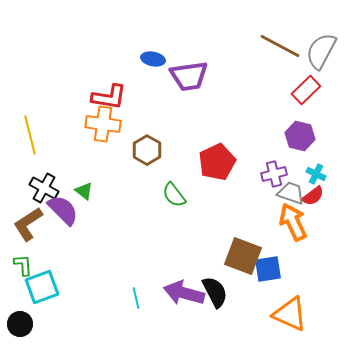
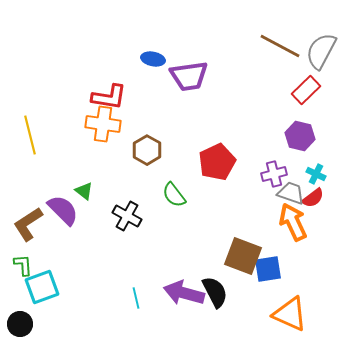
black cross: moved 83 px right, 28 px down
red semicircle: moved 2 px down
